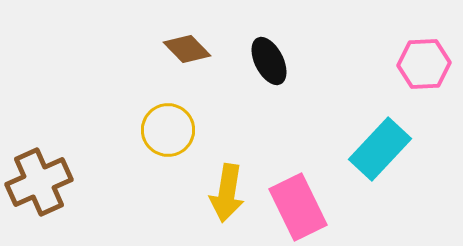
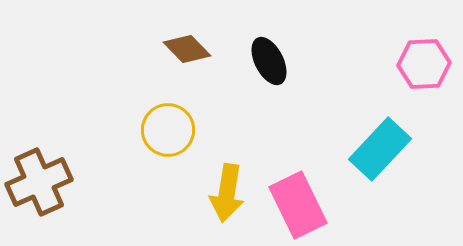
pink rectangle: moved 2 px up
